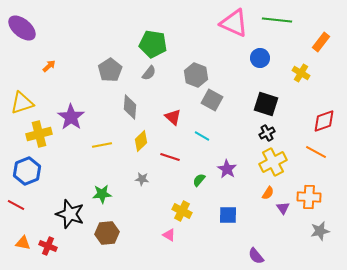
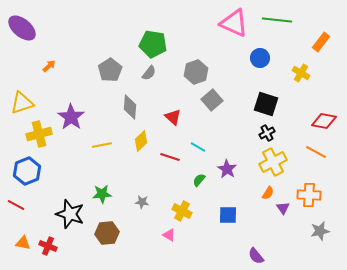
gray hexagon at (196, 75): moved 3 px up; rotated 20 degrees clockwise
gray square at (212, 100): rotated 20 degrees clockwise
red diamond at (324, 121): rotated 30 degrees clockwise
cyan line at (202, 136): moved 4 px left, 11 px down
gray star at (142, 179): moved 23 px down
orange cross at (309, 197): moved 2 px up
